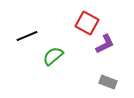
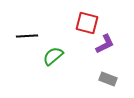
red square: rotated 15 degrees counterclockwise
black line: rotated 20 degrees clockwise
gray rectangle: moved 3 px up
